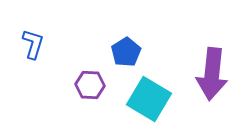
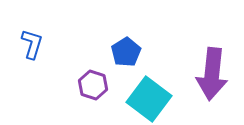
blue L-shape: moved 1 px left
purple hexagon: moved 3 px right; rotated 16 degrees clockwise
cyan square: rotated 6 degrees clockwise
